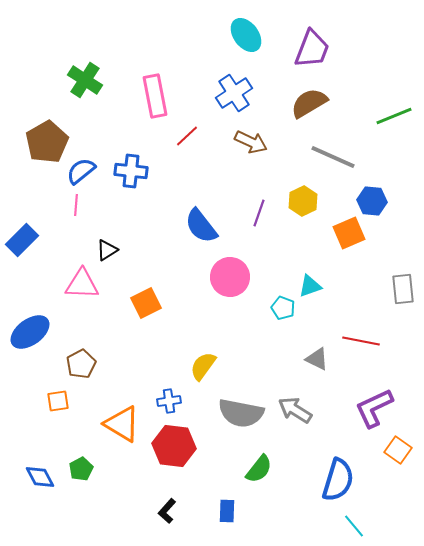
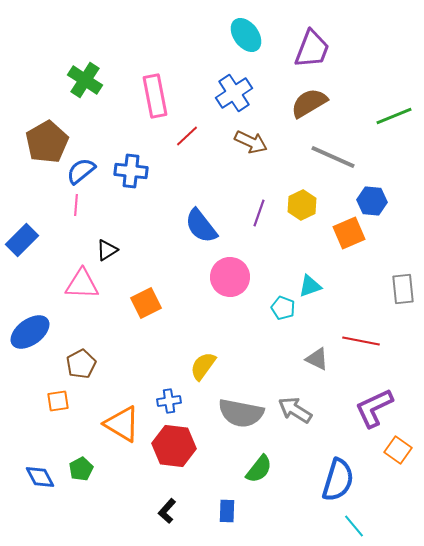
yellow hexagon at (303, 201): moved 1 px left, 4 px down
